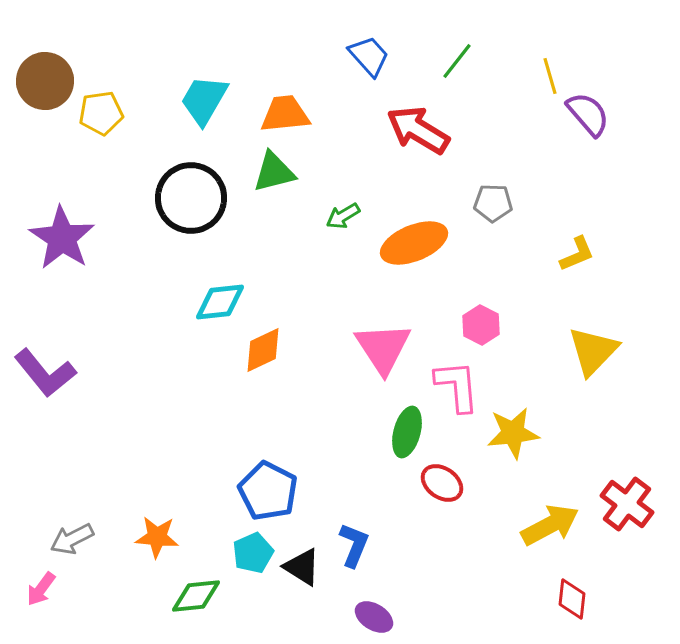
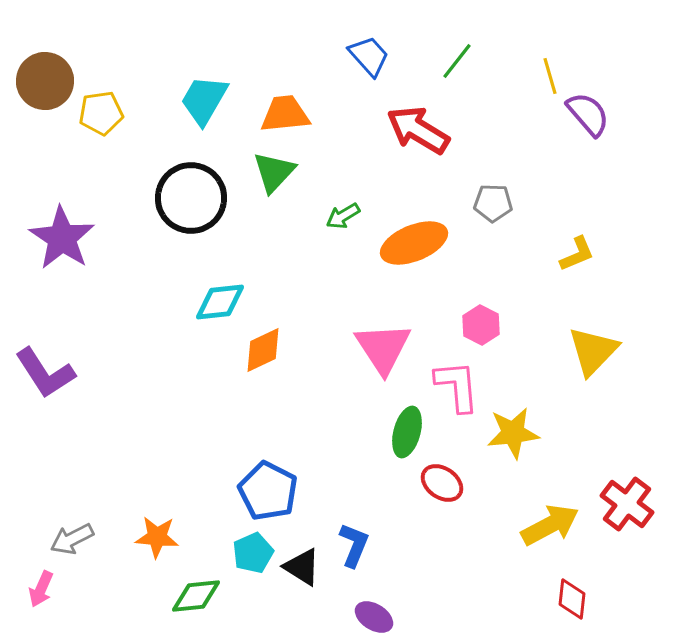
green triangle: rotated 33 degrees counterclockwise
purple L-shape: rotated 6 degrees clockwise
pink arrow: rotated 12 degrees counterclockwise
